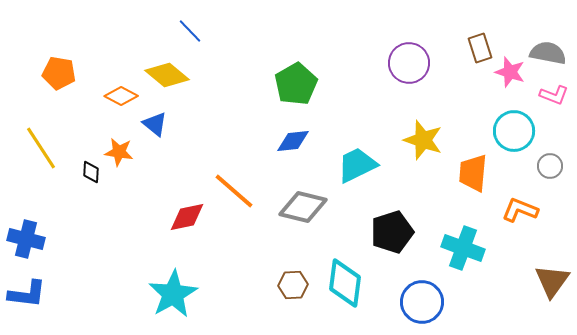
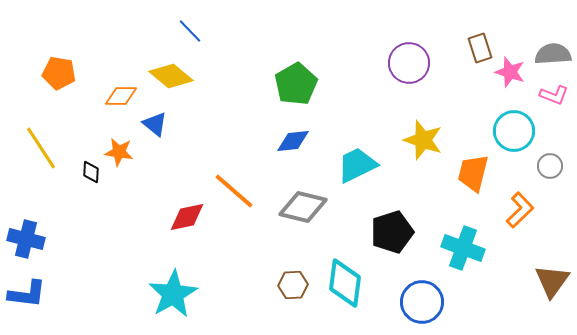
gray semicircle: moved 5 px right, 1 px down; rotated 15 degrees counterclockwise
yellow diamond: moved 4 px right, 1 px down
orange diamond: rotated 28 degrees counterclockwise
orange trapezoid: rotated 9 degrees clockwise
orange L-shape: rotated 114 degrees clockwise
